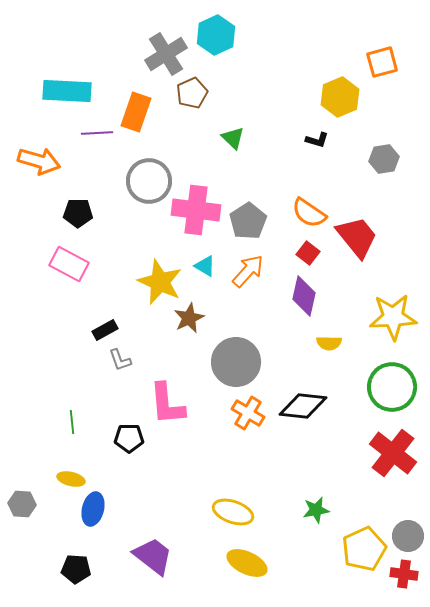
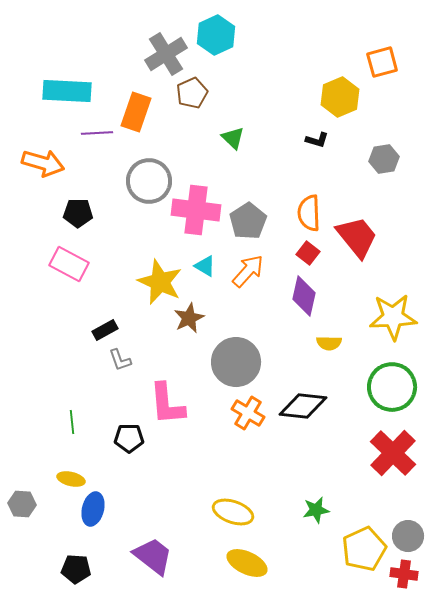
orange arrow at (39, 161): moved 4 px right, 2 px down
orange semicircle at (309, 213): rotated 54 degrees clockwise
red cross at (393, 453): rotated 6 degrees clockwise
